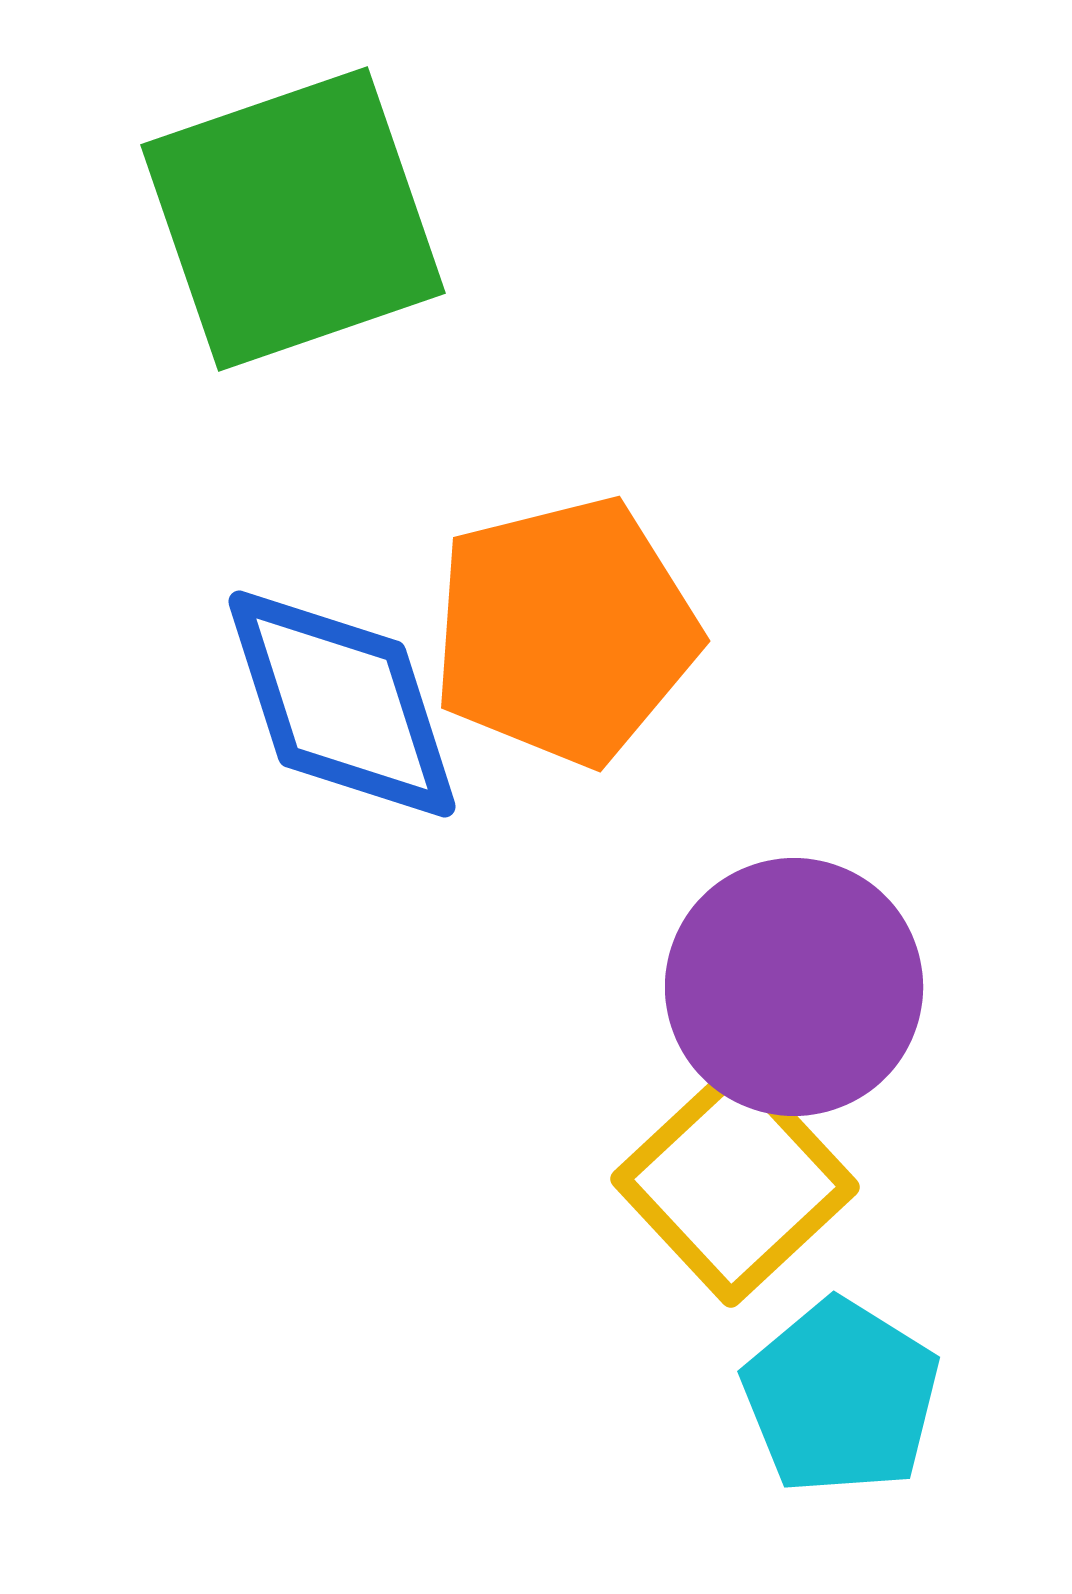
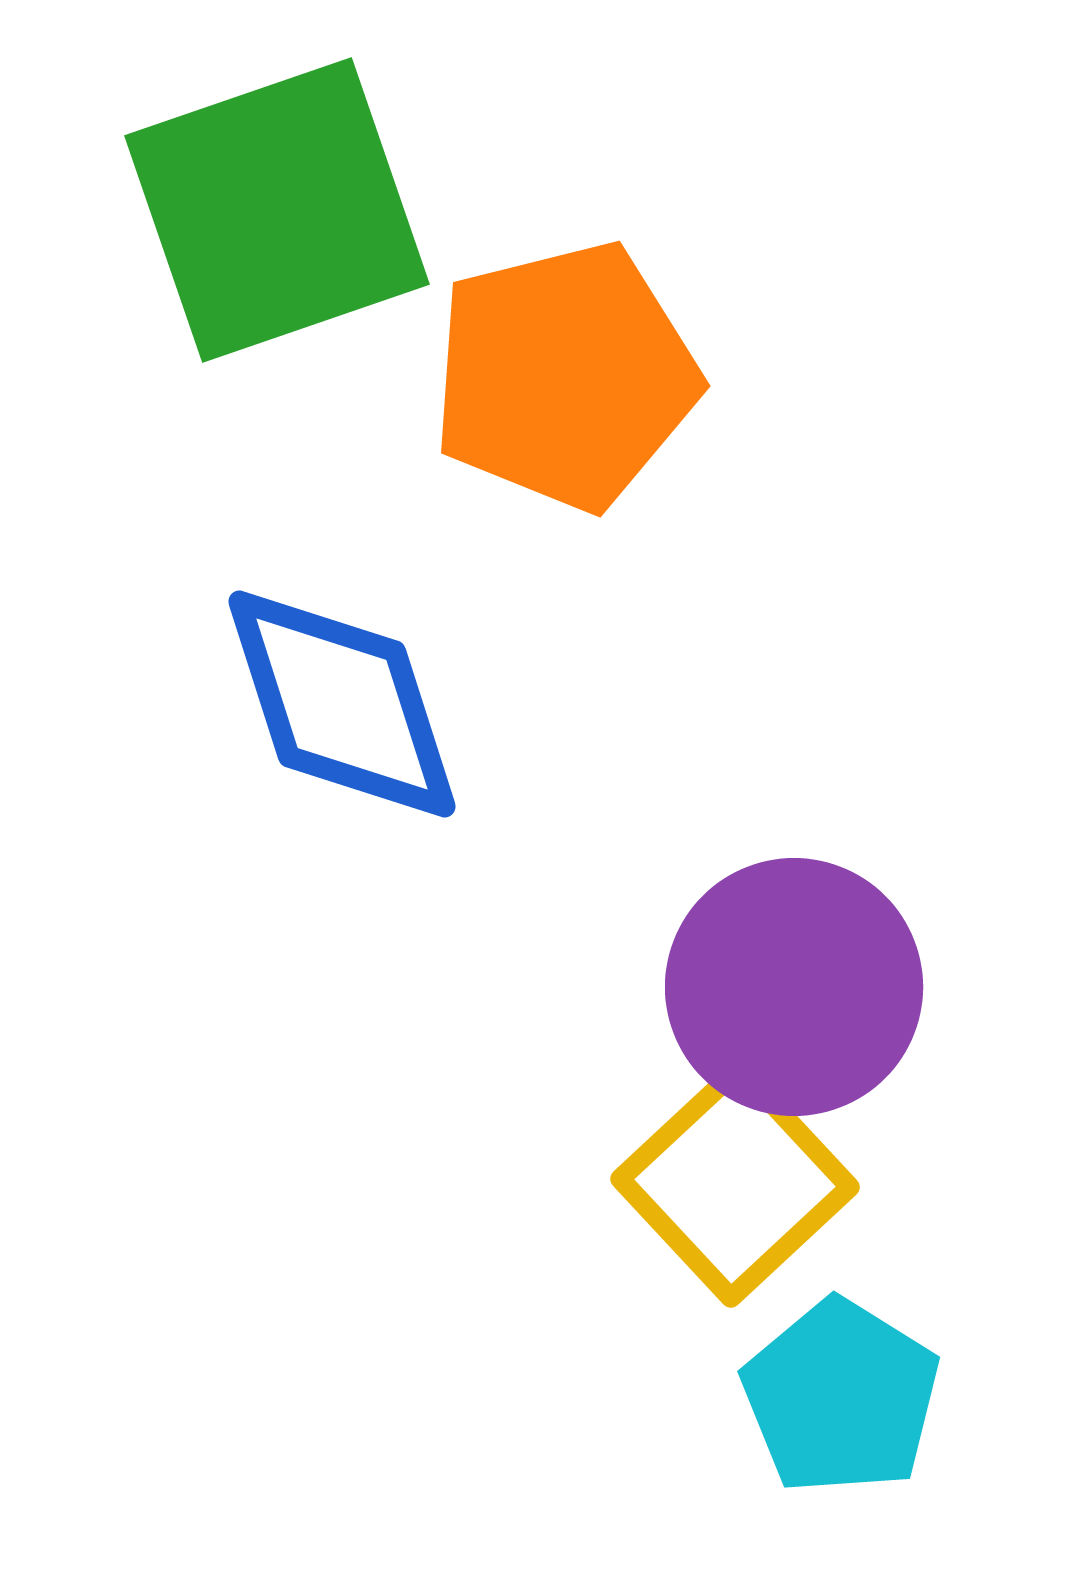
green square: moved 16 px left, 9 px up
orange pentagon: moved 255 px up
